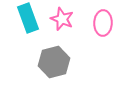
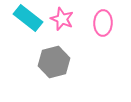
cyan rectangle: rotated 32 degrees counterclockwise
